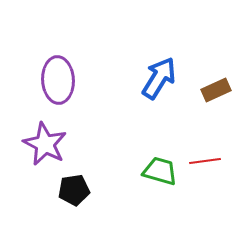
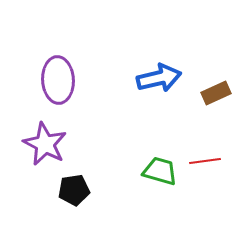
blue arrow: rotated 45 degrees clockwise
brown rectangle: moved 3 px down
